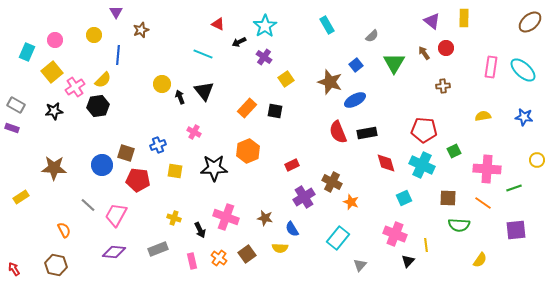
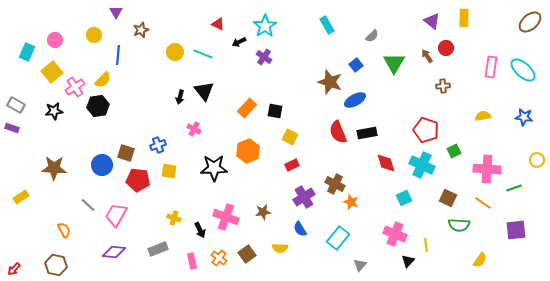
brown arrow at (424, 53): moved 3 px right, 3 px down
yellow square at (286, 79): moved 4 px right, 58 px down; rotated 28 degrees counterclockwise
yellow circle at (162, 84): moved 13 px right, 32 px up
black arrow at (180, 97): rotated 144 degrees counterclockwise
red pentagon at (424, 130): moved 2 px right; rotated 15 degrees clockwise
pink cross at (194, 132): moved 3 px up
yellow square at (175, 171): moved 6 px left
brown cross at (332, 182): moved 3 px right, 2 px down
brown square at (448, 198): rotated 24 degrees clockwise
brown star at (265, 218): moved 2 px left, 6 px up; rotated 21 degrees counterclockwise
blue semicircle at (292, 229): moved 8 px right
red arrow at (14, 269): rotated 104 degrees counterclockwise
